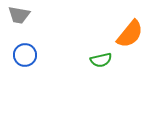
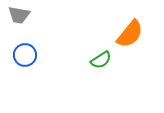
green semicircle: rotated 20 degrees counterclockwise
